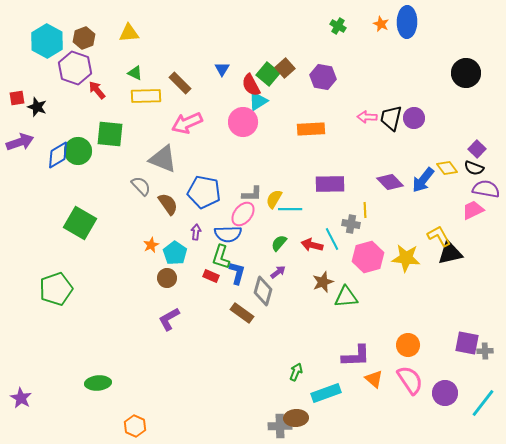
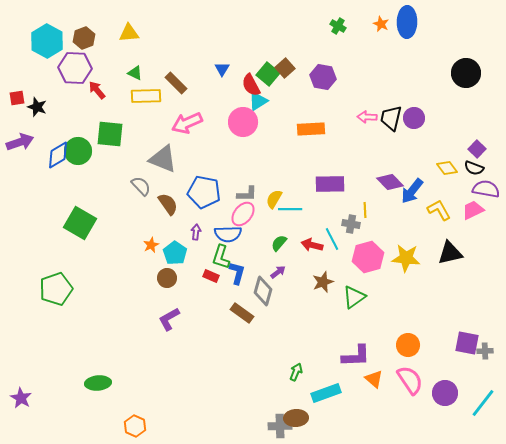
purple hexagon at (75, 68): rotated 16 degrees counterclockwise
brown rectangle at (180, 83): moved 4 px left
blue arrow at (423, 180): moved 11 px left, 11 px down
gray L-shape at (252, 194): moved 5 px left
yellow L-shape at (439, 236): moved 26 px up
green triangle at (346, 297): moved 8 px right; rotated 30 degrees counterclockwise
